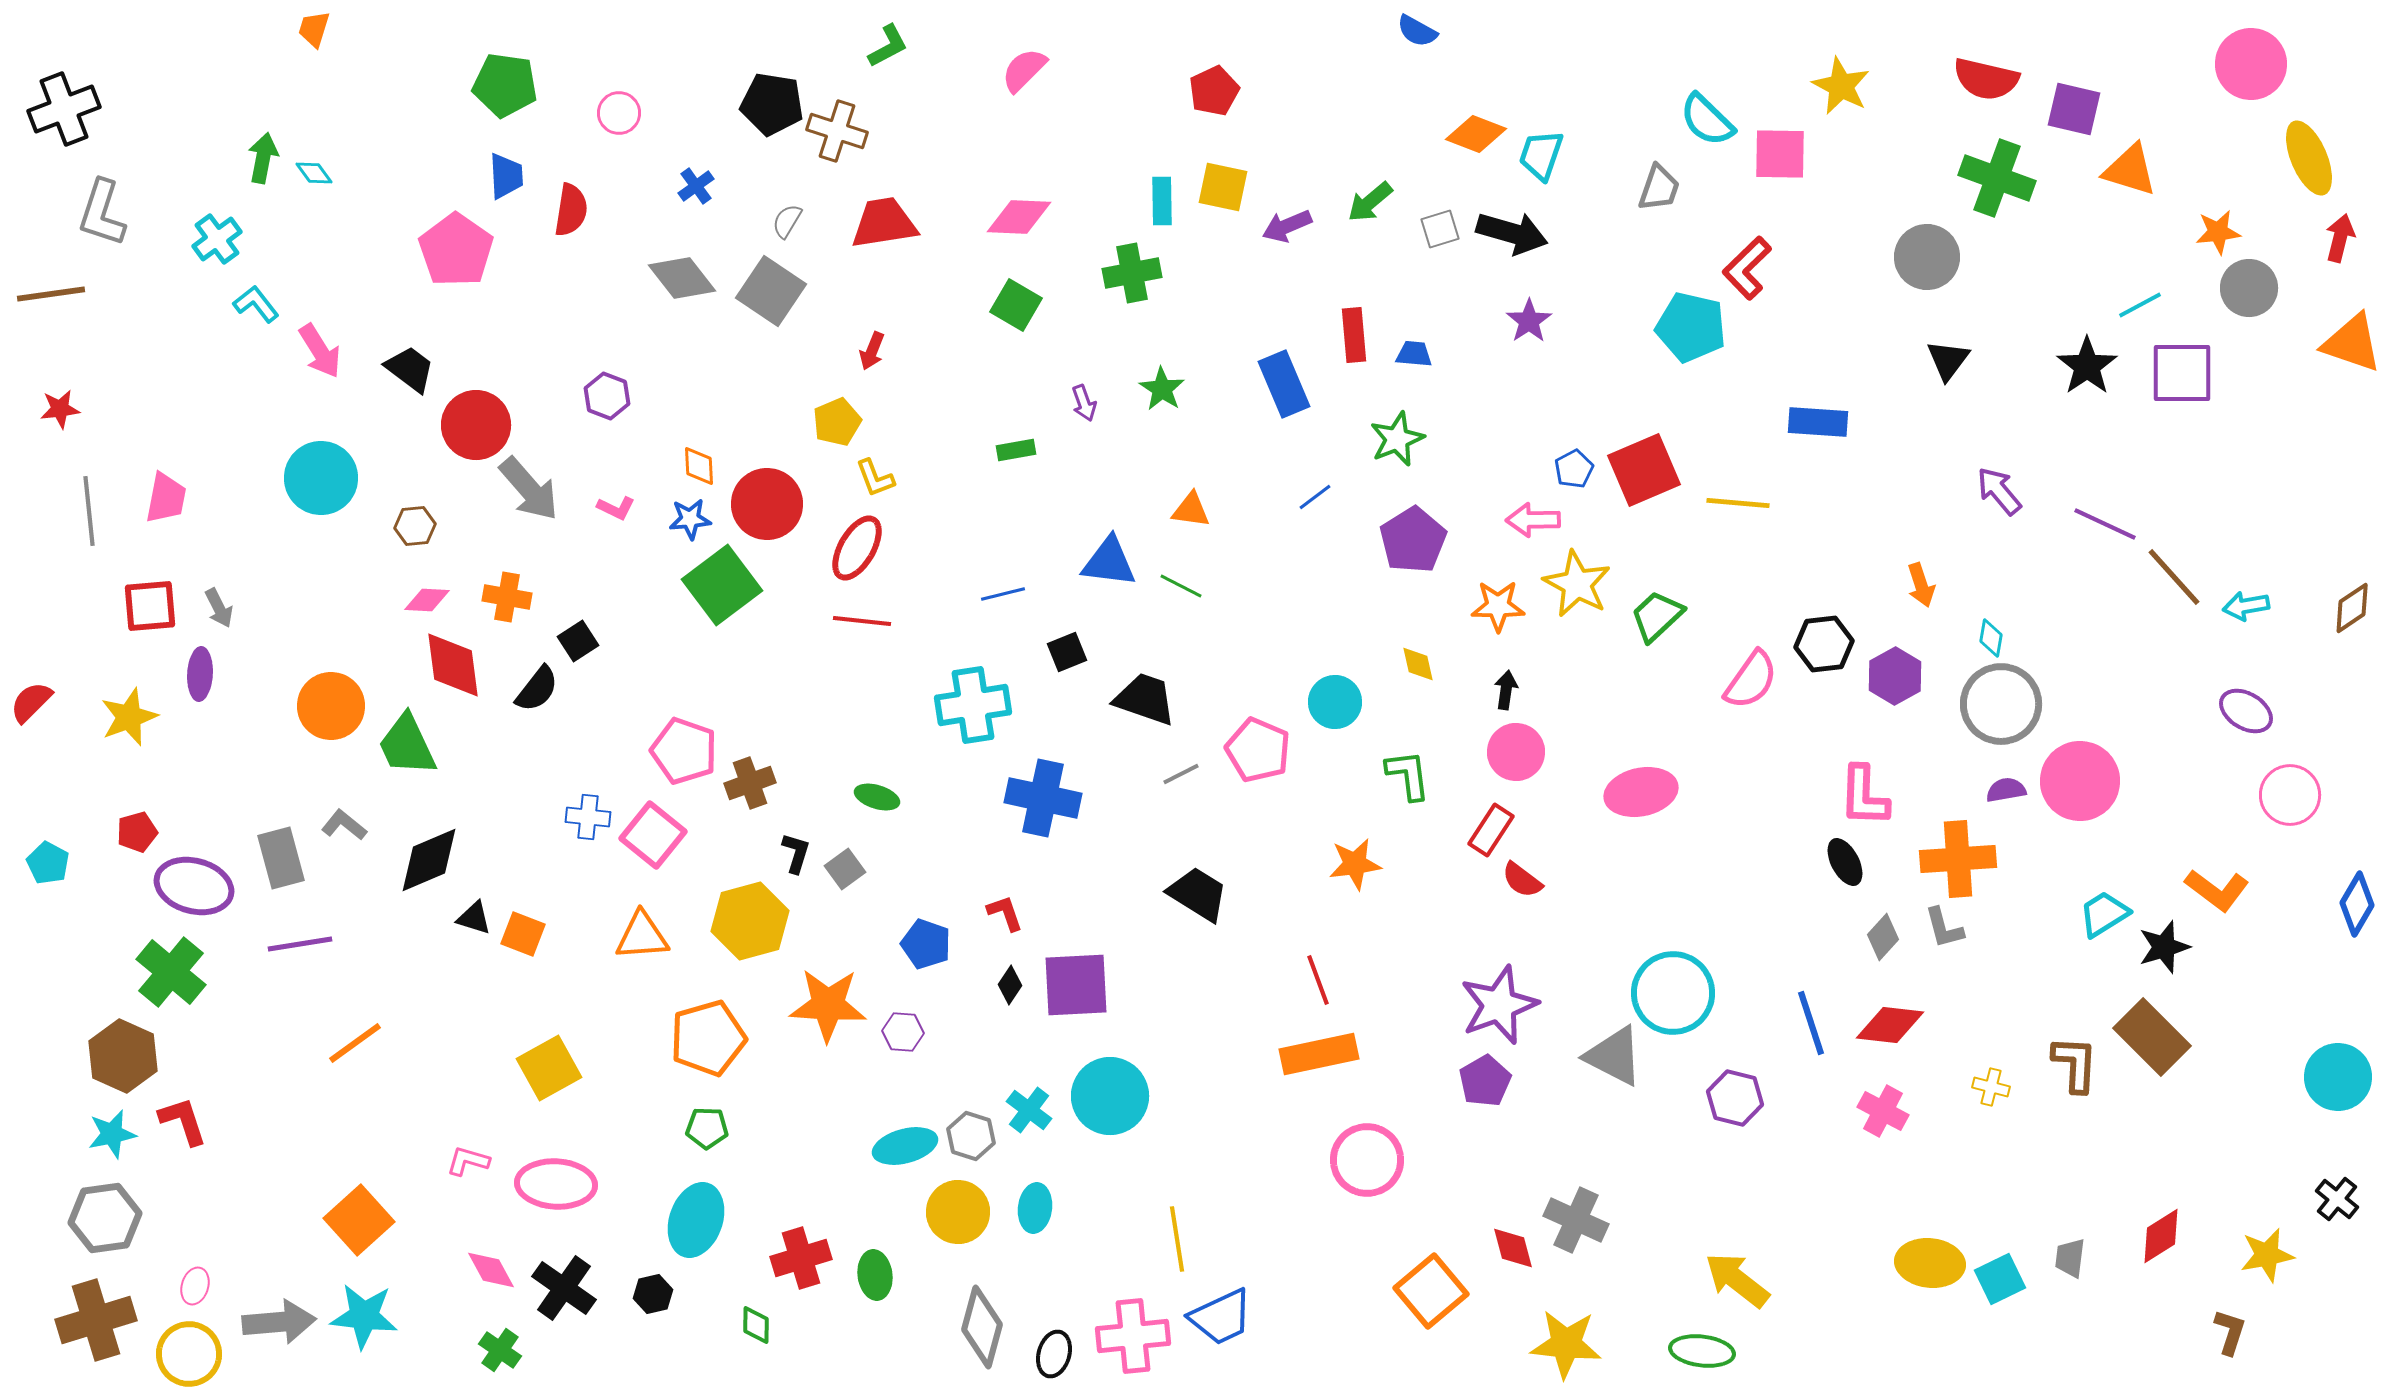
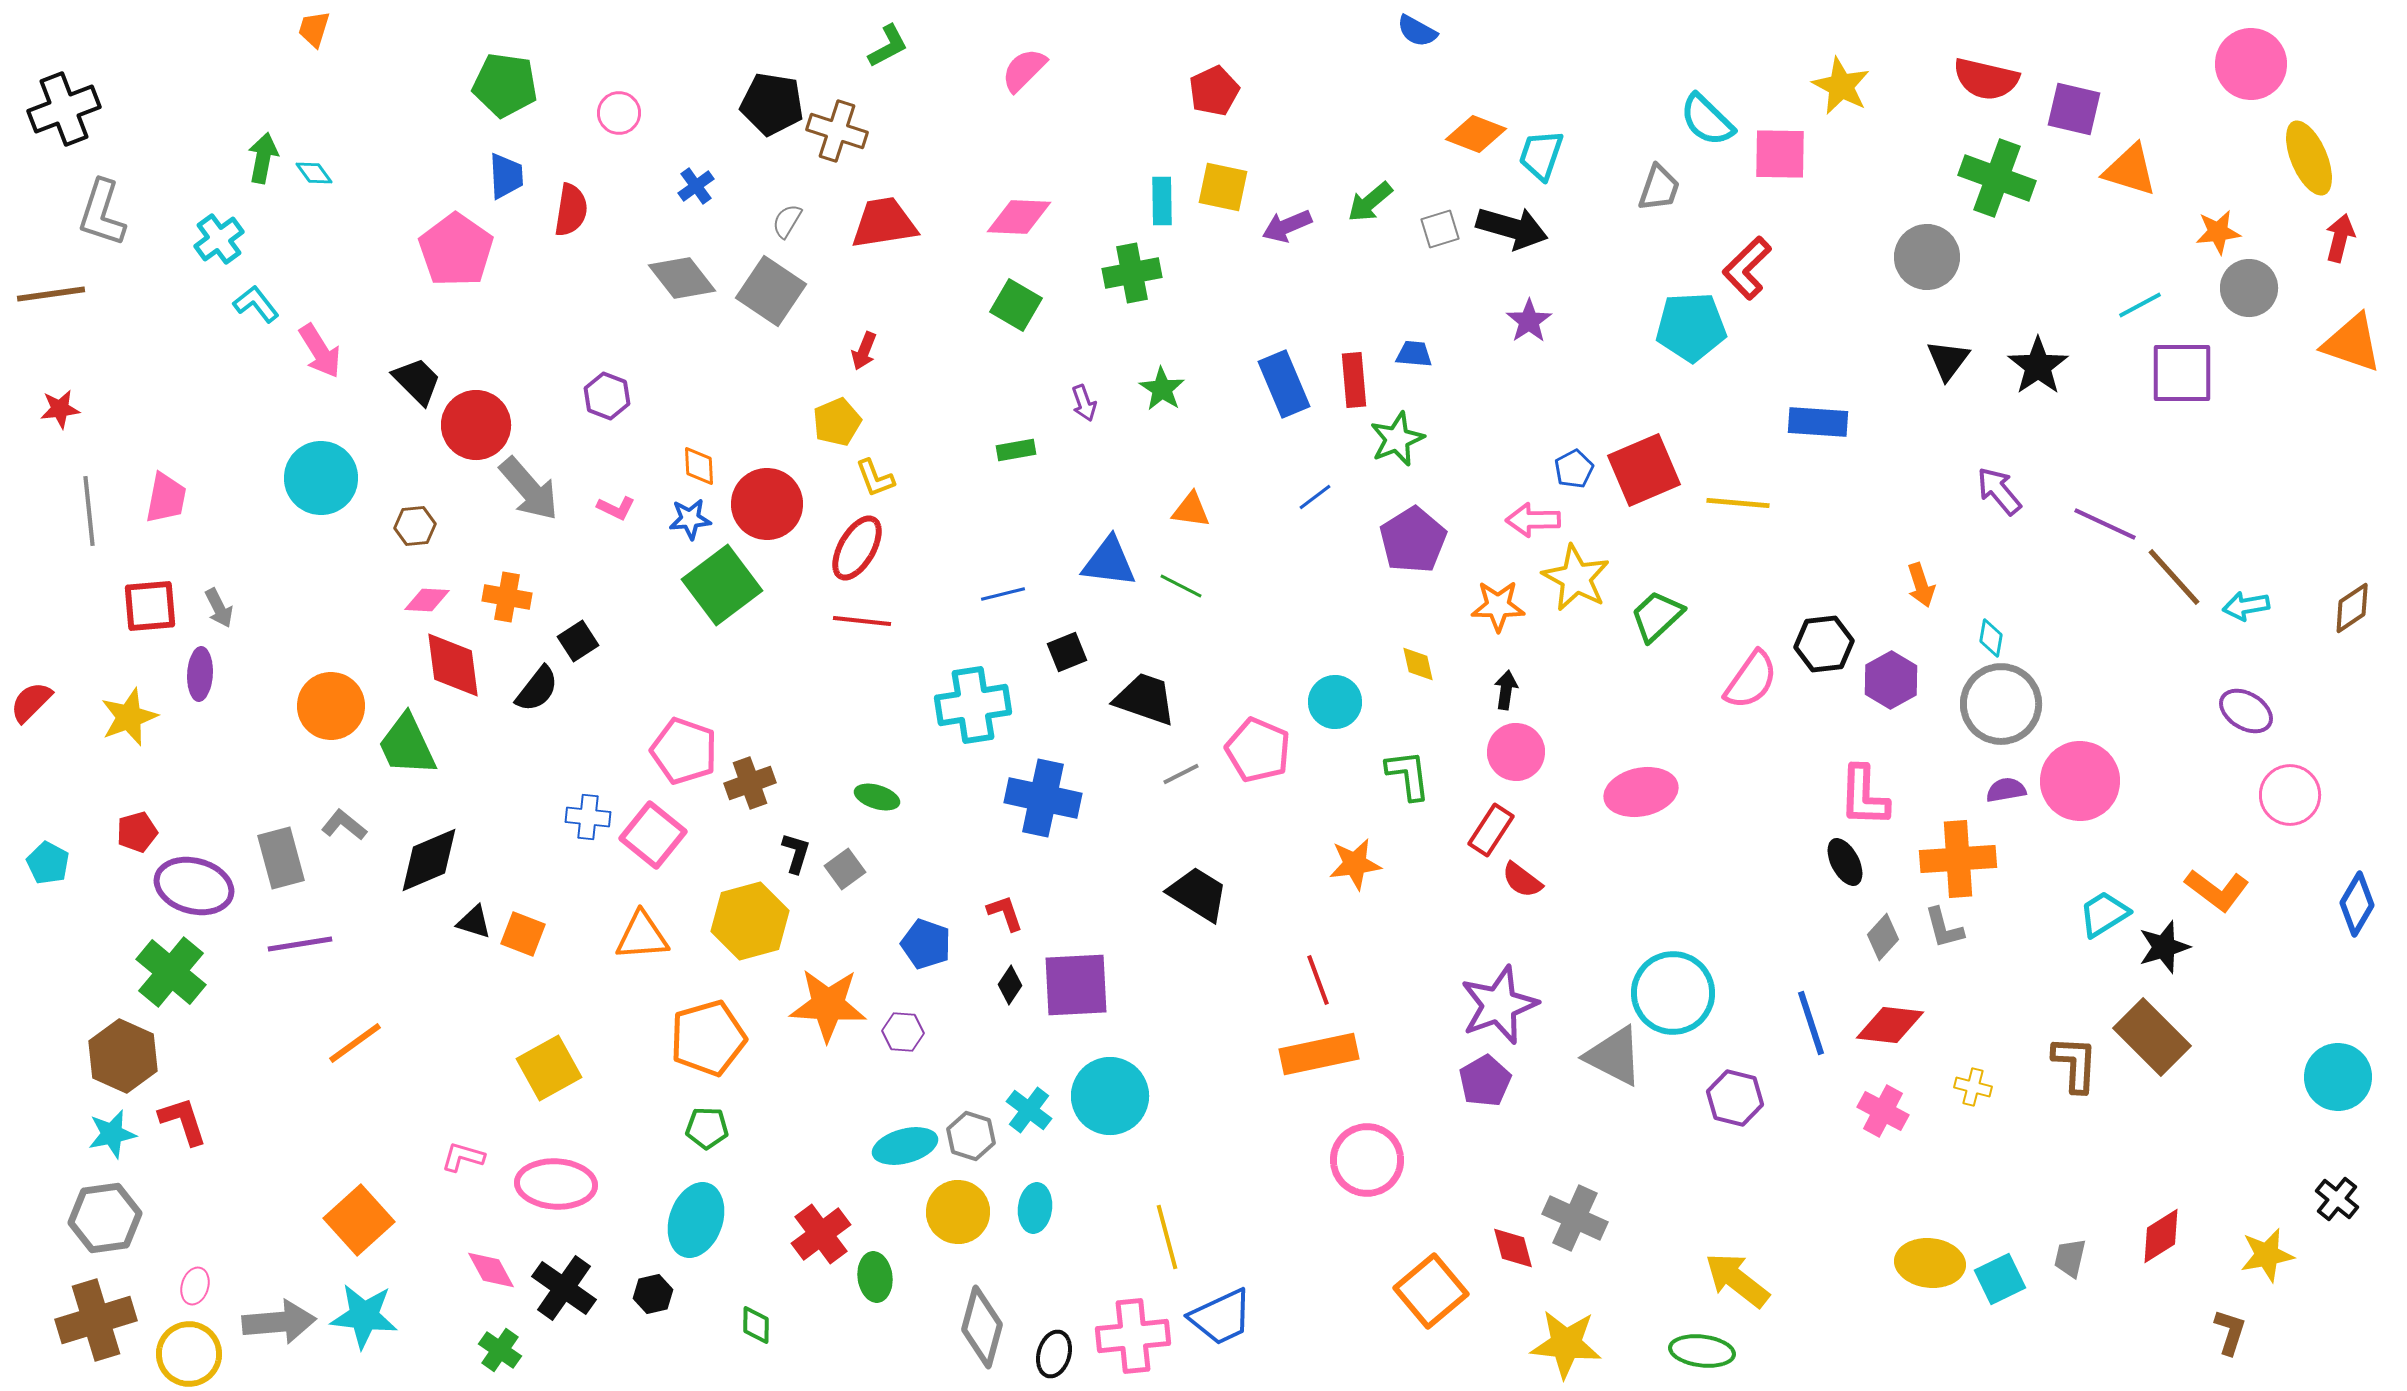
black arrow at (1512, 233): moved 5 px up
cyan cross at (217, 239): moved 2 px right
cyan pentagon at (1691, 327): rotated 16 degrees counterclockwise
red rectangle at (1354, 335): moved 45 px down
red arrow at (872, 351): moved 8 px left
black star at (2087, 366): moved 49 px left
black trapezoid at (410, 369): moved 7 px right, 12 px down; rotated 8 degrees clockwise
yellow star at (1577, 584): moved 1 px left, 6 px up
purple hexagon at (1895, 676): moved 4 px left, 4 px down
black triangle at (474, 918): moved 4 px down
yellow cross at (1991, 1087): moved 18 px left
pink L-shape at (468, 1161): moved 5 px left, 4 px up
gray cross at (1576, 1220): moved 1 px left, 2 px up
yellow line at (1177, 1239): moved 10 px left, 2 px up; rotated 6 degrees counterclockwise
red cross at (801, 1258): moved 20 px right, 24 px up; rotated 20 degrees counterclockwise
gray trapezoid at (2070, 1258): rotated 6 degrees clockwise
green ellipse at (875, 1275): moved 2 px down
